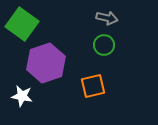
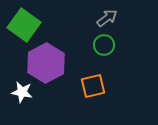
gray arrow: rotated 50 degrees counterclockwise
green square: moved 2 px right, 1 px down
purple hexagon: rotated 9 degrees counterclockwise
white star: moved 4 px up
